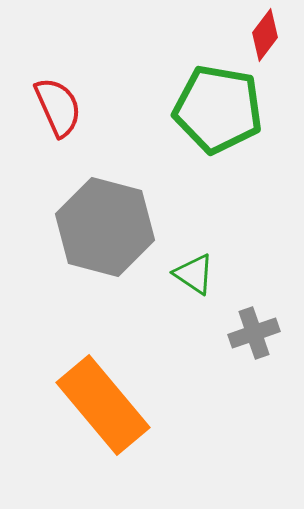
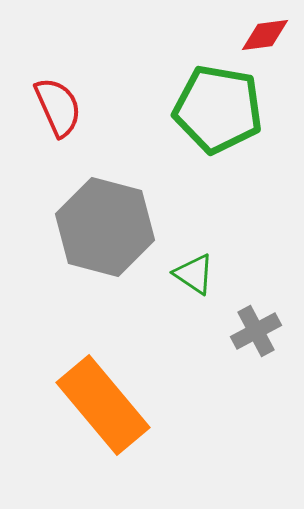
red diamond: rotated 45 degrees clockwise
gray cross: moved 2 px right, 2 px up; rotated 9 degrees counterclockwise
